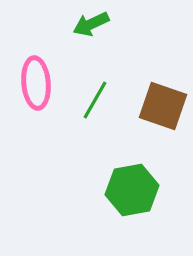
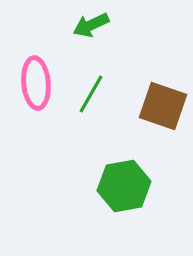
green arrow: moved 1 px down
green line: moved 4 px left, 6 px up
green hexagon: moved 8 px left, 4 px up
